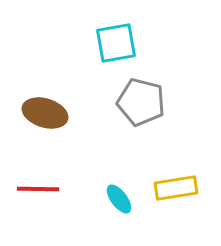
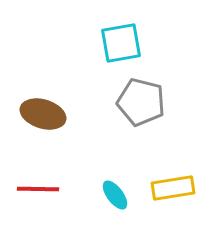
cyan square: moved 5 px right
brown ellipse: moved 2 px left, 1 px down
yellow rectangle: moved 3 px left
cyan ellipse: moved 4 px left, 4 px up
